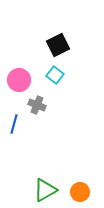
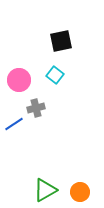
black square: moved 3 px right, 4 px up; rotated 15 degrees clockwise
gray cross: moved 1 px left, 3 px down; rotated 36 degrees counterclockwise
blue line: rotated 42 degrees clockwise
